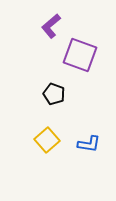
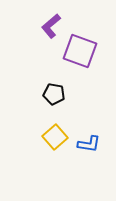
purple square: moved 4 px up
black pentagon: rotated 10 degrees counterclockwise
yellow square: moved 8 px right, 3 px up
